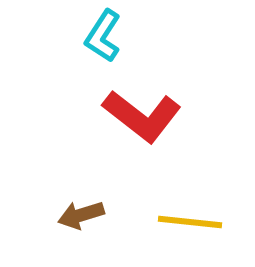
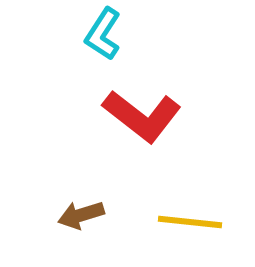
cyan L-shape: moved 2 px up
